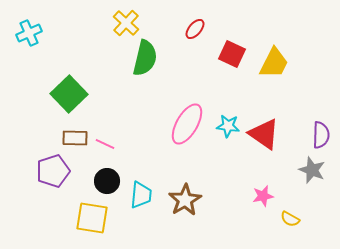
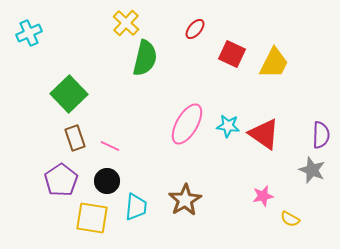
brown rectangle: rotated 70 degrees clockwise
pink line: moved 5 px right, 2 px down
purple pentagon: moved 8 px right, 9 px down; rotated 16 degrees counterclockwise
cyan trapezoid: moved 5 px left, 12 px down
